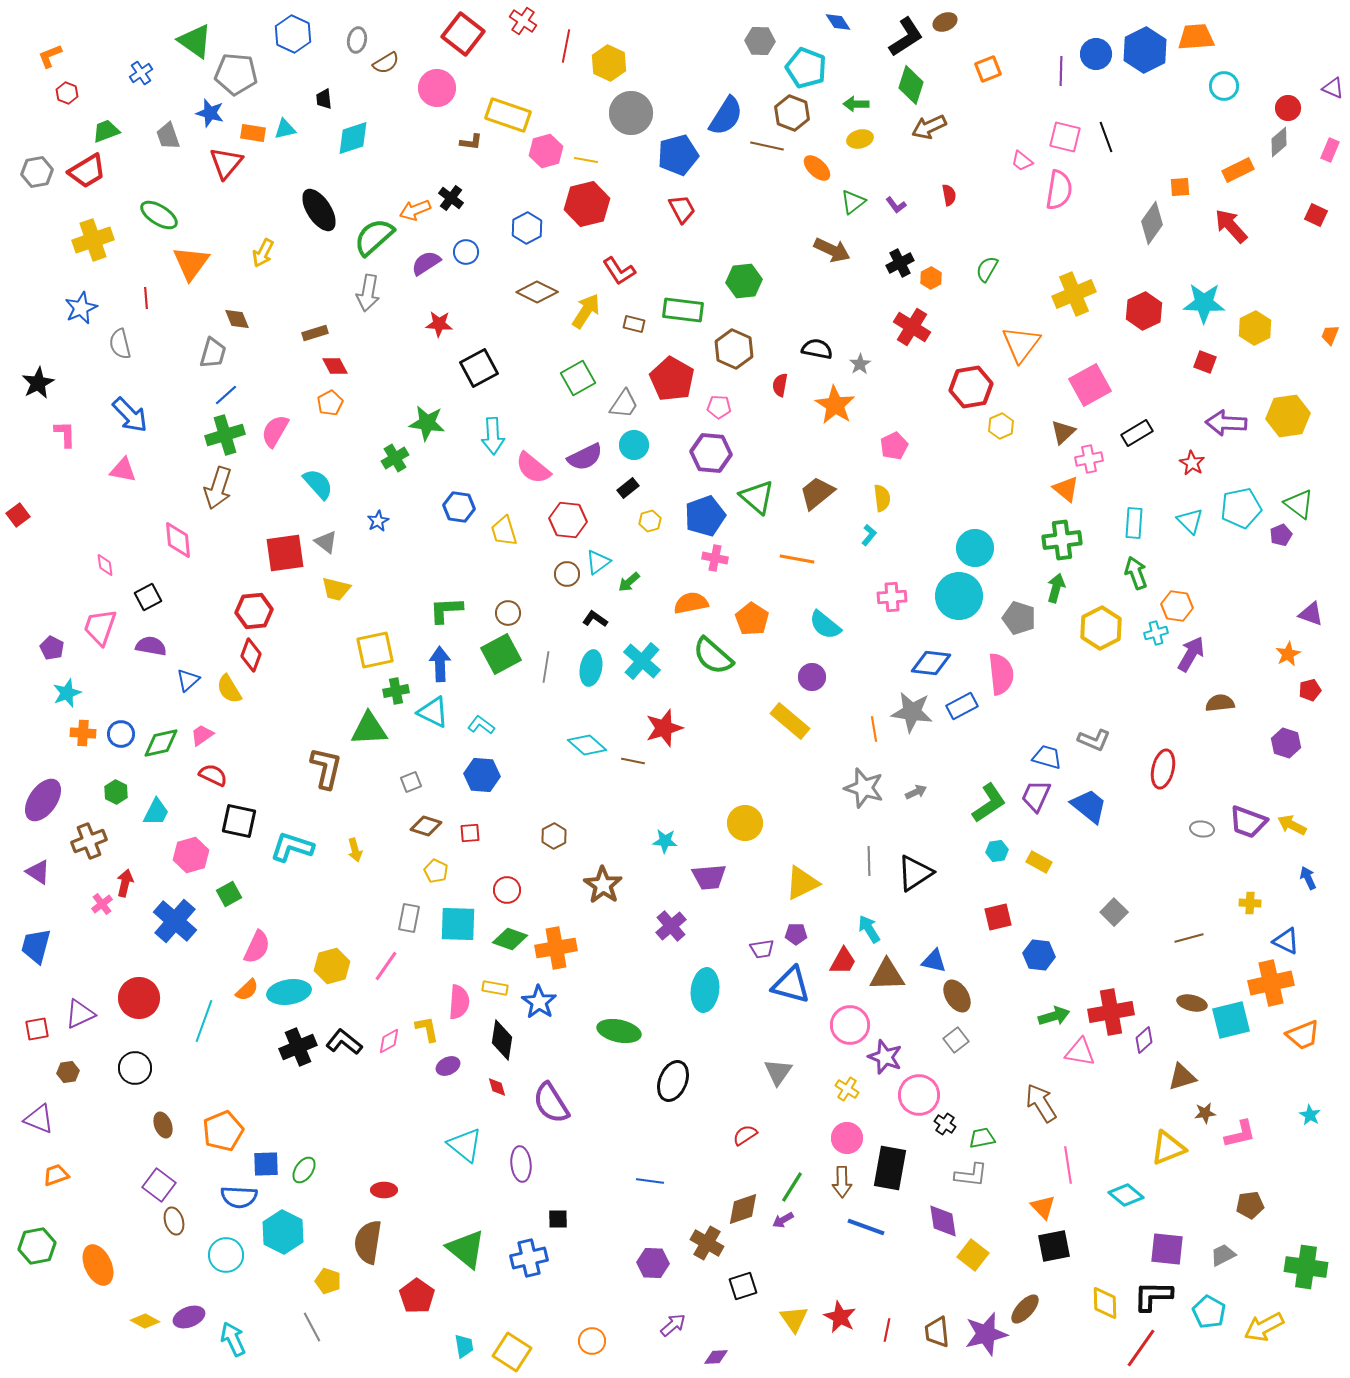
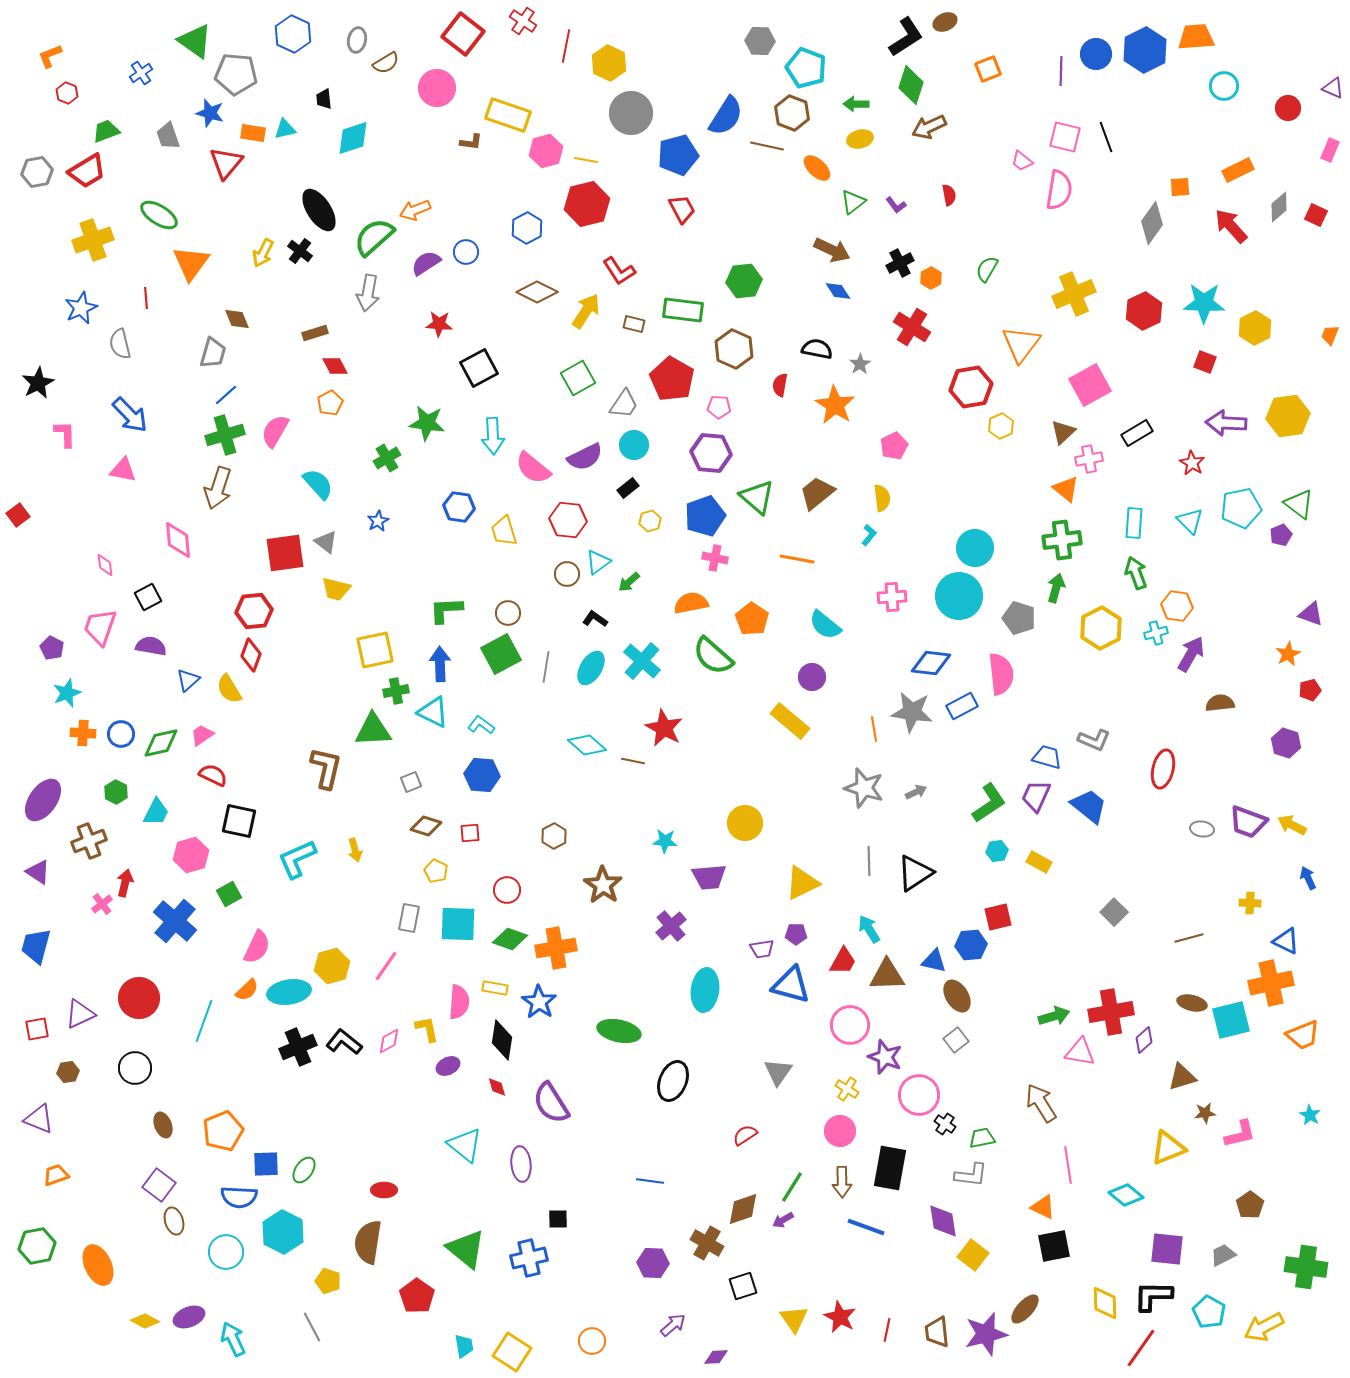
blue diamond at (838, 22): moved 269 px down
gray diamond at (1279, 142): moved 65 px down
black cross at (451, 198): moved 151 px left, 53 px down
green cross at (395, 458): moved 8 px left
cyan ellipse at (591, 668): rotated 20 degrees clockwise
red star at (664, 728): rotated 27 degrees counterclockwise
green triangle at (369, 729): moved 4 px right, 1 px down
cyan L-shape at (292, 847): moved 5 px right, 12 px down; rotated 42 degrees counterclockwise
blue hexagon at (1039, 955): moved 68 px left, 10 px up; rotated 12 degrees counterclockwise
pink circle at (847, 1138): moved 7 px left, 7 px up
brown pentagon at (1250, 1205): rotated 28 degrees counterclockwise
orange triangle at (1043, 1207): rotated 20 degrees counterclockwise
cyan circle at (226, 1255): moved 3 px up
